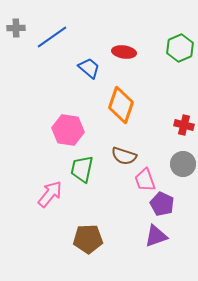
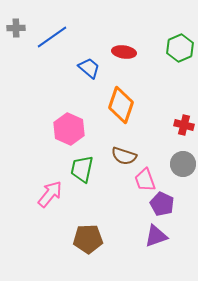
pink hexagon: moved 1 px right, 1 px up; rotated 16 degrees clockwise
